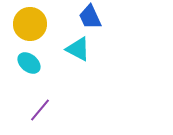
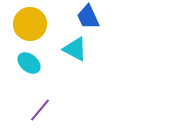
blue trapezoid: moved 2 px left
cyan triangle: moved 3 px left
